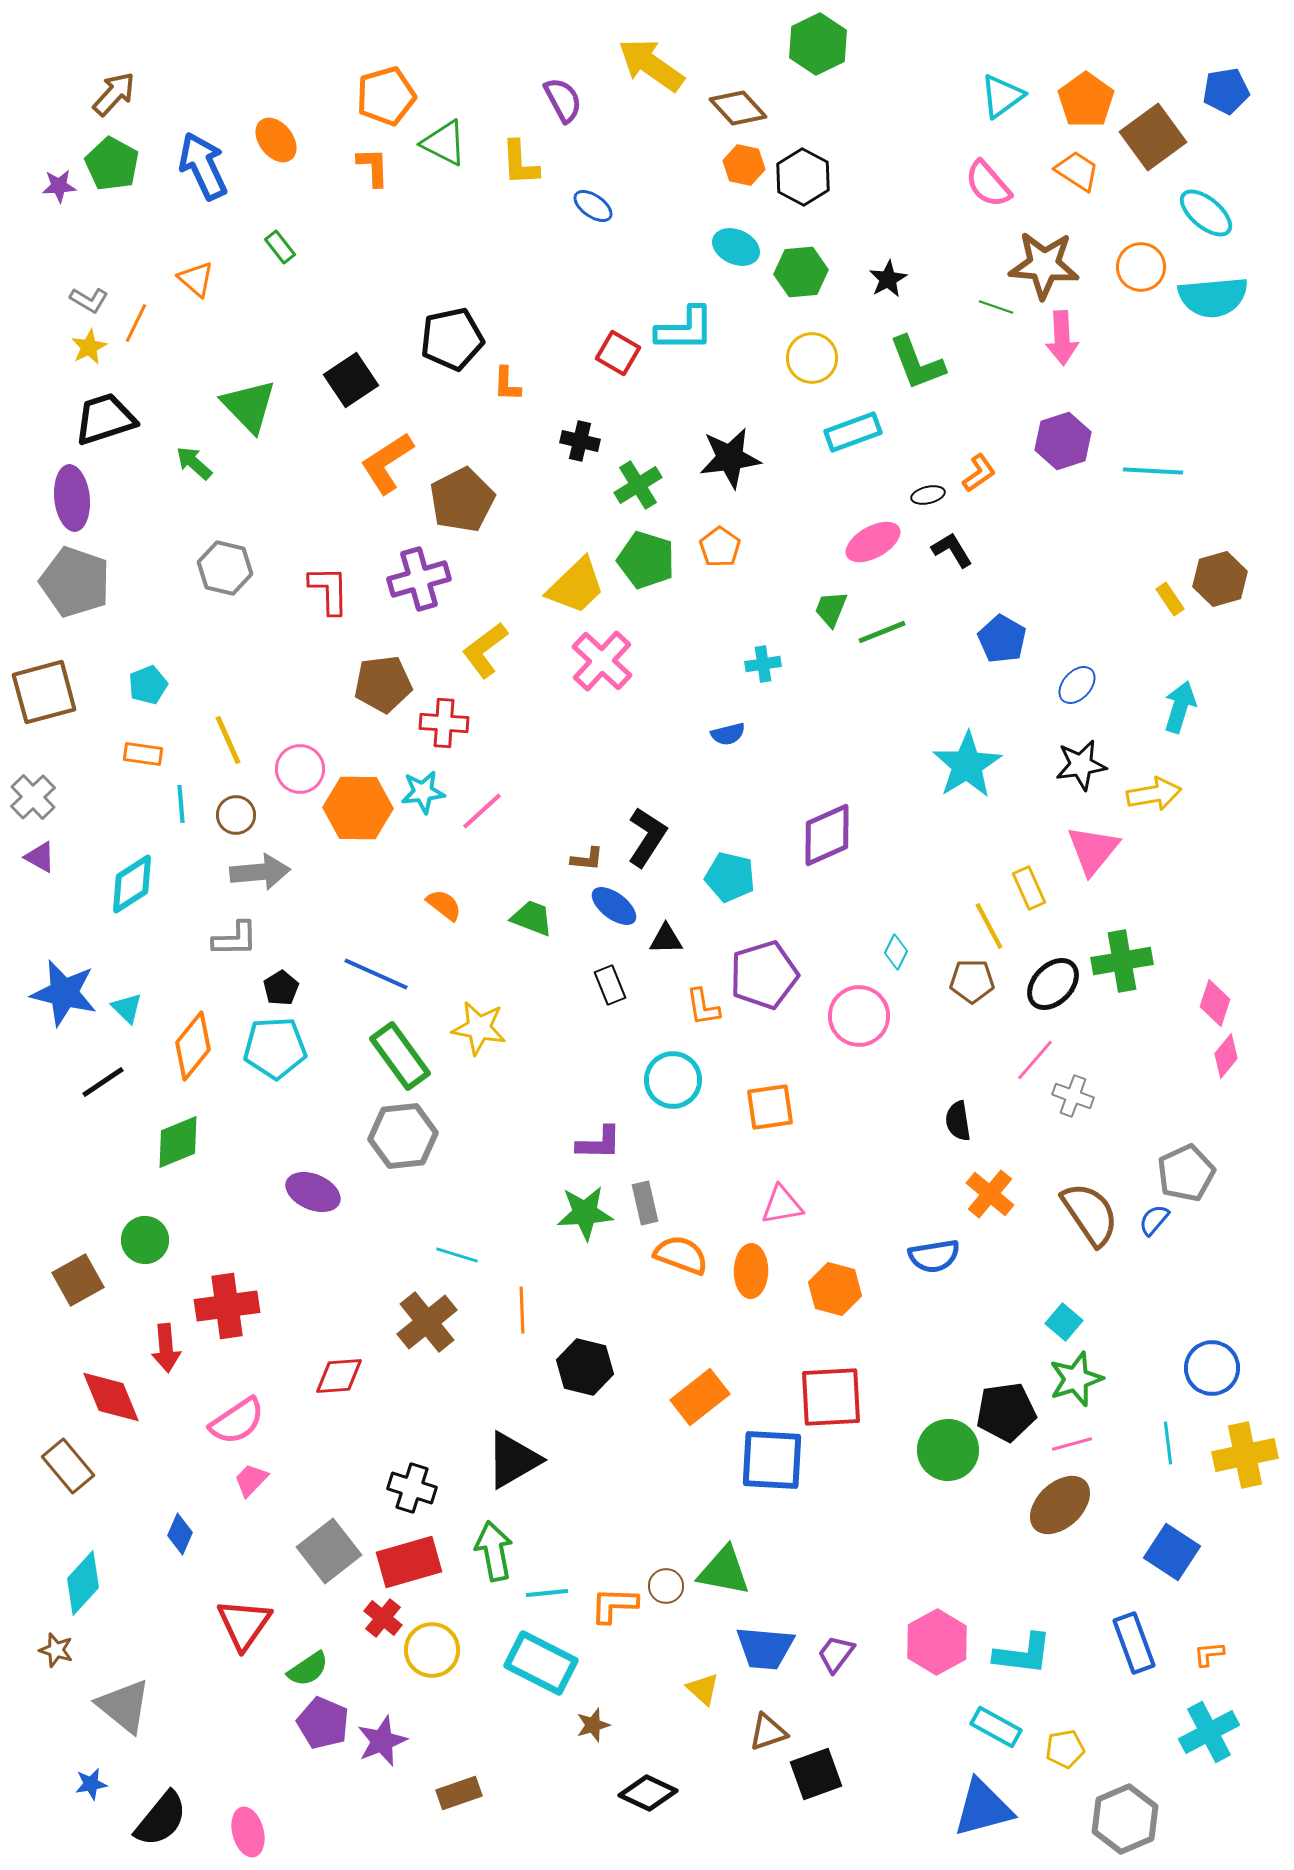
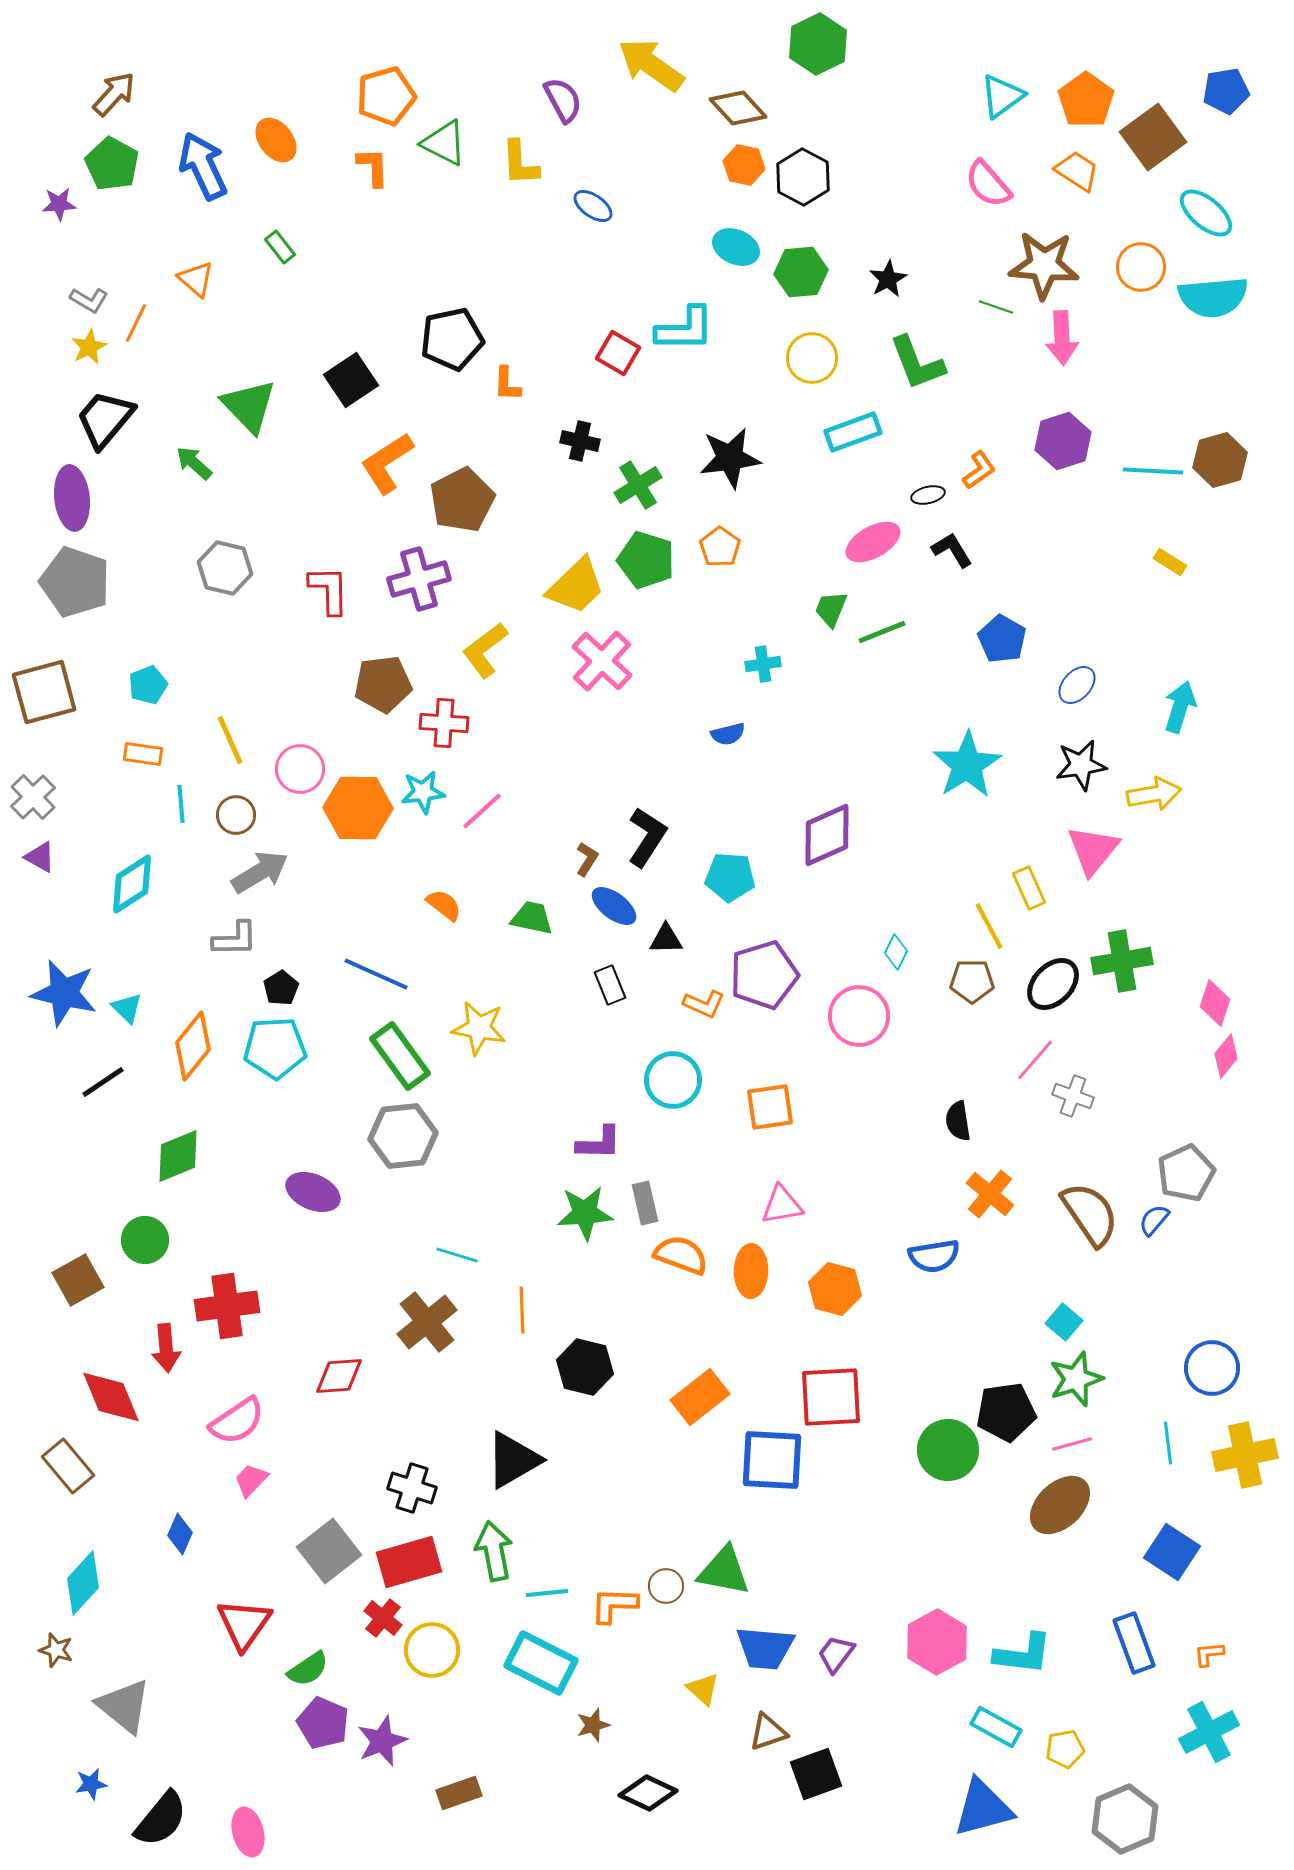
purple star at (59, 186): moved 18 px down
black trapezoid at (105, 419): rotated 32 degrees counterclockwise
orange L-shape at (979, 473): moved 3 px up
brown hexagon at (1220, 579): moved 119 px up
yellow rectangle at (1170, 599): moved 37 px up; rotated 24 degrees counterclockwise
yellow line at (228, 740): moved 2 px right
brown L-shape at (587, 859): rotated 64 degrees counterclockwise
gray arrow at (260, 872): rotated 26 degrees counterclockwise
cyan pentagon at (730, 877): rotated 9 degrees counterclockwise
green trapezoid at (532, 918): rotated 9 degrees counterclockwise
orange L-shape at (703, 1007): moved 1 px right, 3 px up; rotated 57 degrees counterclockwise
green diamond at (178, 1142): moved 14 px down
